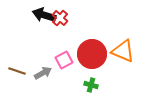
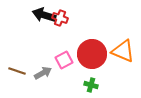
red cross: rotated 21 degrees counterclockwise
